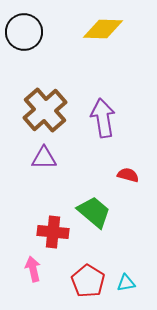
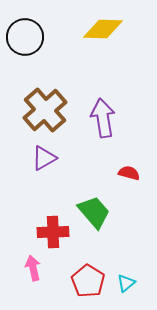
black circle: moved 1 px right, 5 px down
purple triangle: rotated 28 degrees counterclockwise
red semicircle: moved 1 px right, 2 px up
green trapezoid: rotated 9 degrees clockwise
red cross: rotated 8 degrees counterclockwise
pink arrow: moved 1 px up
cyan triangle: rotated 30 degrees counterclockwise
